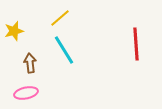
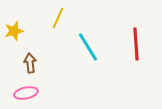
yellow line: moved 2 px left; rotated 25 degrees counterclockwise
cyan line: moved 24 px right, 3 px up
